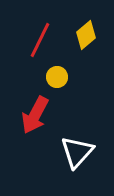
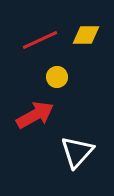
yellow diamond: rotated 40 degrees clockwise
red line: rotated 39 degrees clockwise
red arrow: rotated 147 degrees counterclockwise
